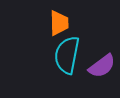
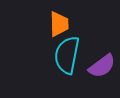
orange trapezoid: moved 1 px down
